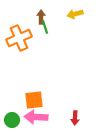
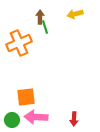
brown arrow: moved 1 px left
orange cross: moved 5 px down
orange square: moved 8 px left, 3 px up
red arrow: moved 1 px left, 1 px down
